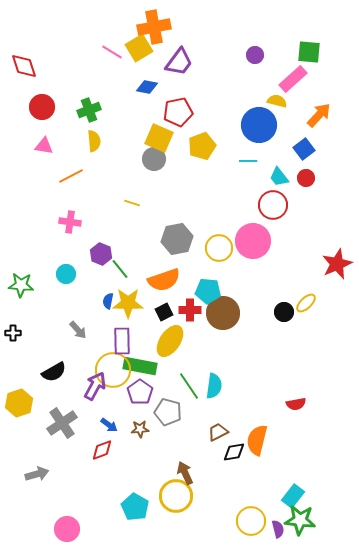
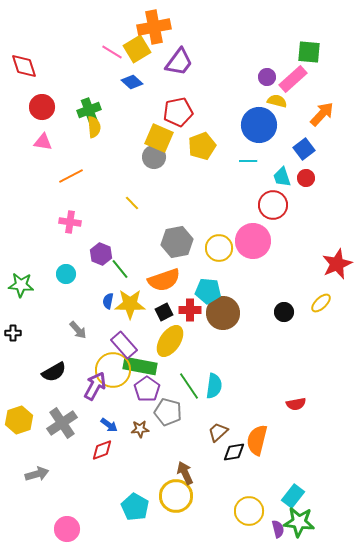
yellow square at (139, 48): moved 2 px left, 1 px down
purple circle at (255, 55): moved 12 px right, 22 px down
blue diamond at (147, 87): moved 15 px left, 5 px up; rotated 30 degrees clockwise
orange arrow at (319, 115): moved 3 px right, 1 px up
yellow semicircle at (94, 141): moved 14 px up
pink triangle at (44, 146): moved 1 px left, 4 px up
gray circle at (154, 159): moved 2 px up
cyan trapezoid at (279, 177): moved 3 px right; rotated 20 degrees clockwise
yellow line at (132, 203): rotated 28 degrees clockwise
gray hexagon at (177, 239): moved 3 px down
yellow star at (128, 303): moved 2 px right, 1 px down
yellow ellipse at (306, 303): moved 15 px right
purple rectangle at (122, 341): moved 2 px right, 4 px down; rotated 40 degrees counterclockwise
purple pentagon at (140, 392): moved 7 px right, 3 px up
yellow hexagon at (19, 403): moved 17 px down
brown trapezoid at (218, 432): rotated 15 degrees counterclockwise
green star at (300, 520): moved 1 px left, 2 px down
yellow circle at (251, 521): moved 2 px left, 10 px up
